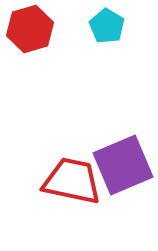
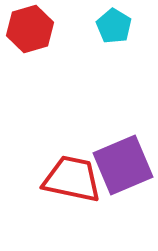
cyan pentagon: moved 7 px right
red trapezoid: moved 2 px up
